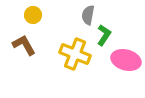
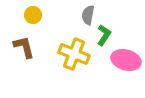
brown L-shape: moved 2 px down; rotated 15 degrees clockwise
yellow cross: moved 1 px left
